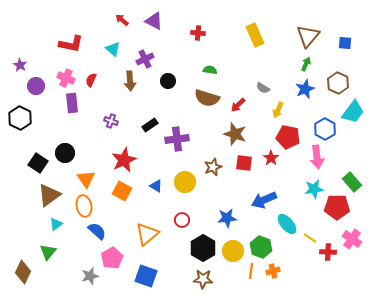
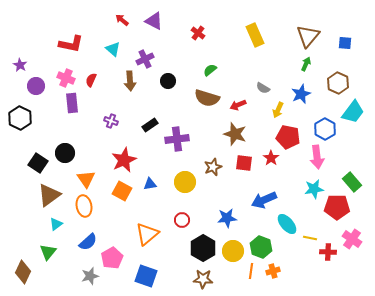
red cross at (198, 33): rotated 32 degrees clockwise
green semicircle at (210, 70): rotated 48 degrees counterclockwise
blue star at (305, 89): moved 4 px left, 5 px down
red arrow at (238, 105): rotated 21 degrees clockwise
blue triangle at (156, 186): moved 6 px left, 2 px up; rotated 40 degrees counterclockwise
blue semicircle at (97, 231): moved 9 px left, 11 px down; rotated 96 degrees clockwise
yellow line at (310, 238): rotated 24 degrees counterclockwise
